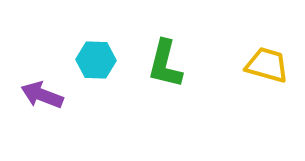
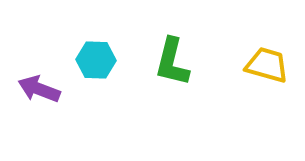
green L-shape: moved 7 px right, 2 px up
purple arrow: moved 3 px left, 6 px up
